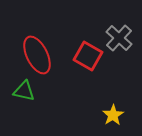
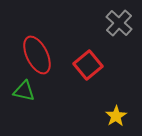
gray cross: moved 15 px up
red square: moved 9 px down; rotated 20 degrees clockwise
yellow star: moved 3 px right, 1 px down
